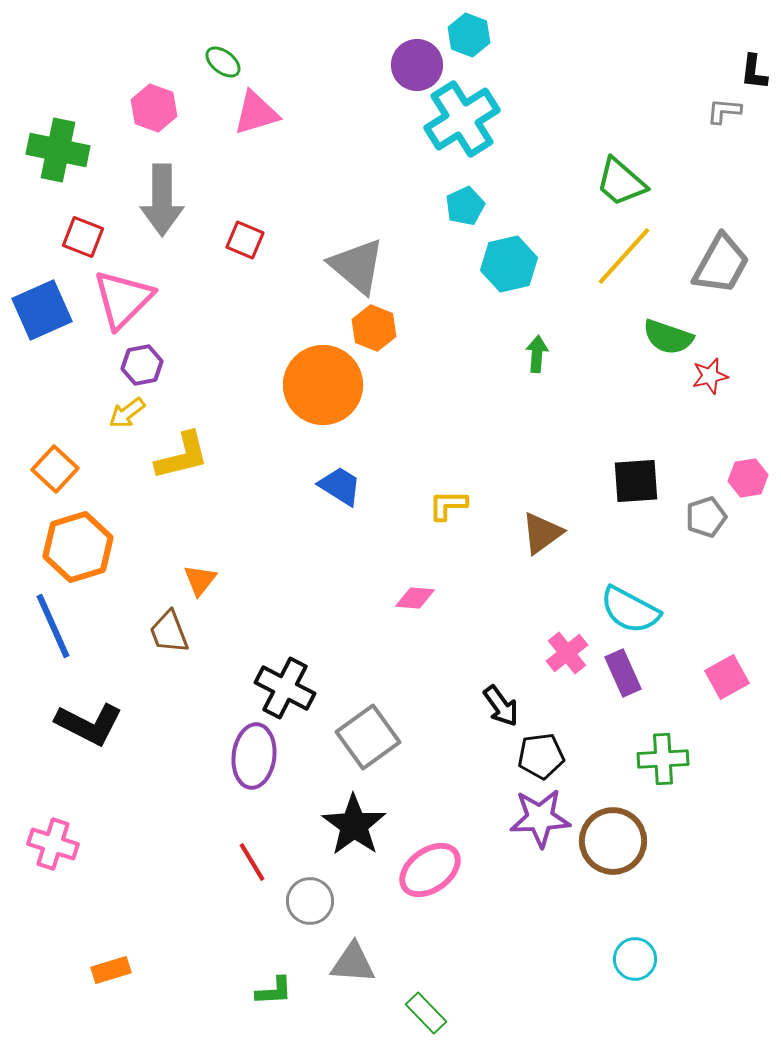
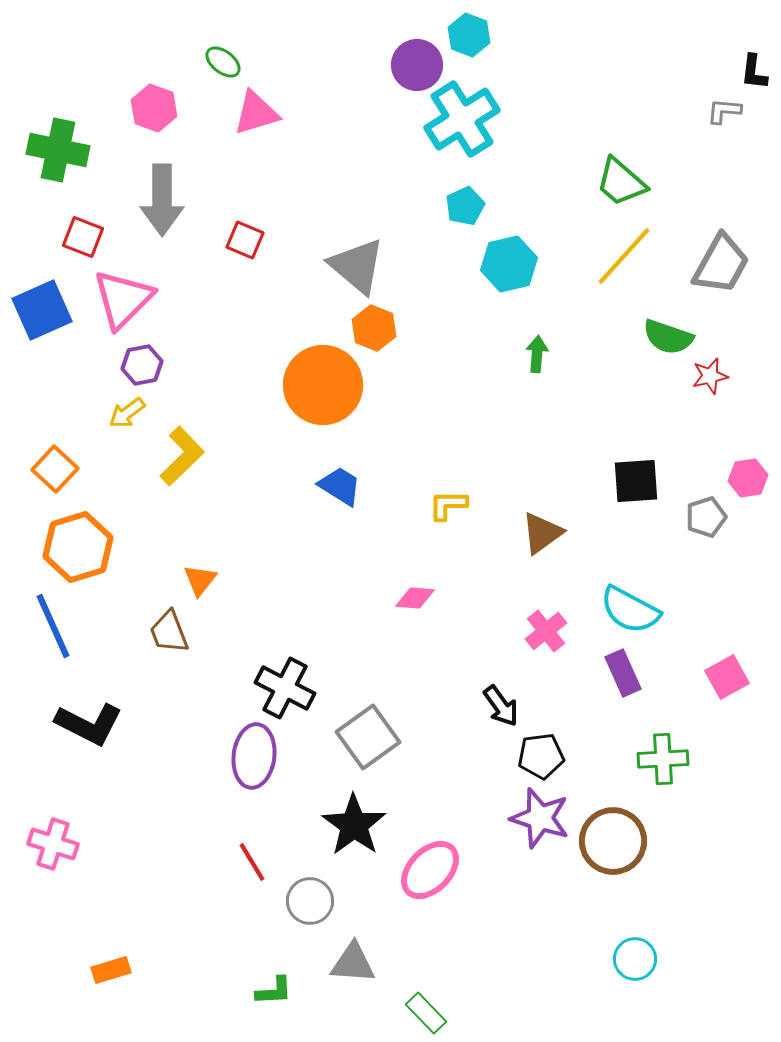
yellow L-shape at (182, 456): rotated 30 degrees counterclockwise
pink cross at (567, 653): moved 21 px left, 22 px up
purple star at (540, 818): rotated 20 degrees clockwise
pink ellipse at (430, 870): rotated 10 degrees counterclockwise
